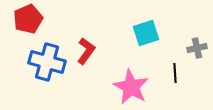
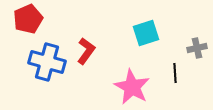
pink star: moved 1 px right
